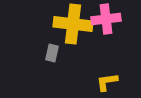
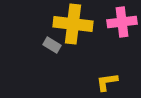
pink cross: moved 16 px right, 3 px down
gray rectangle: moved 8 px up; rotated 72 degrees counterclockwise
